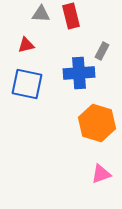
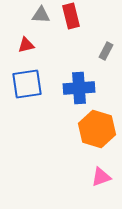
gray triangle: moved 1 px down
gray rectangle: moved 4 px right
blue cross: moved 15 px down
blue square: rotated 20 degrees counterclockwise
orange hexagon: moved 6 px down
pink triangle: moved 3 px down
